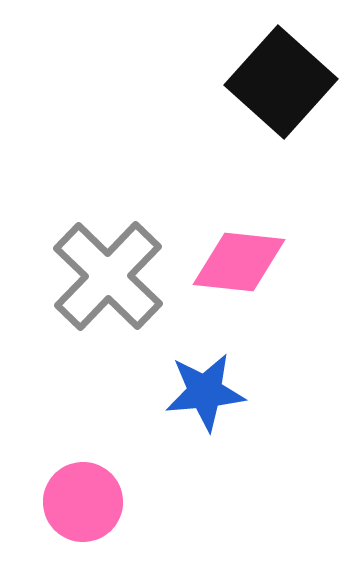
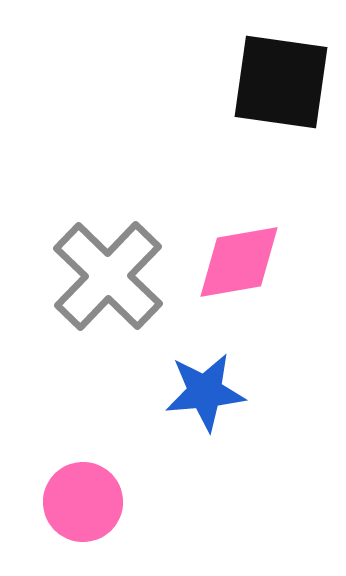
black square: rotated 34 degrees counterclockwise
pink diamond: rotated 16 degrees counterclockwise
